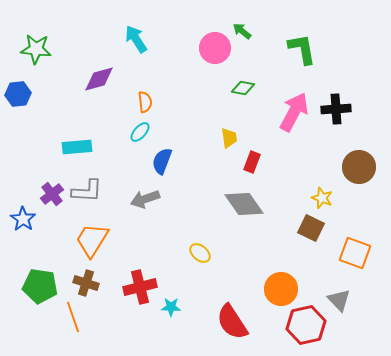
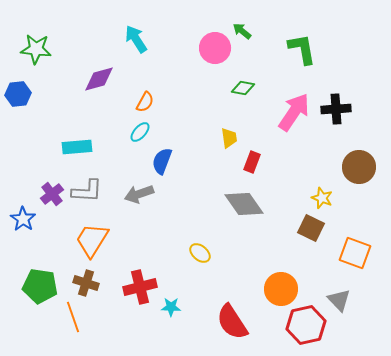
orange semicircle: rotated 35 degrees clockwise
pink arrow: rotated 6 degrees clockwise
gray arrow: moved 6 px left, 5 px up
